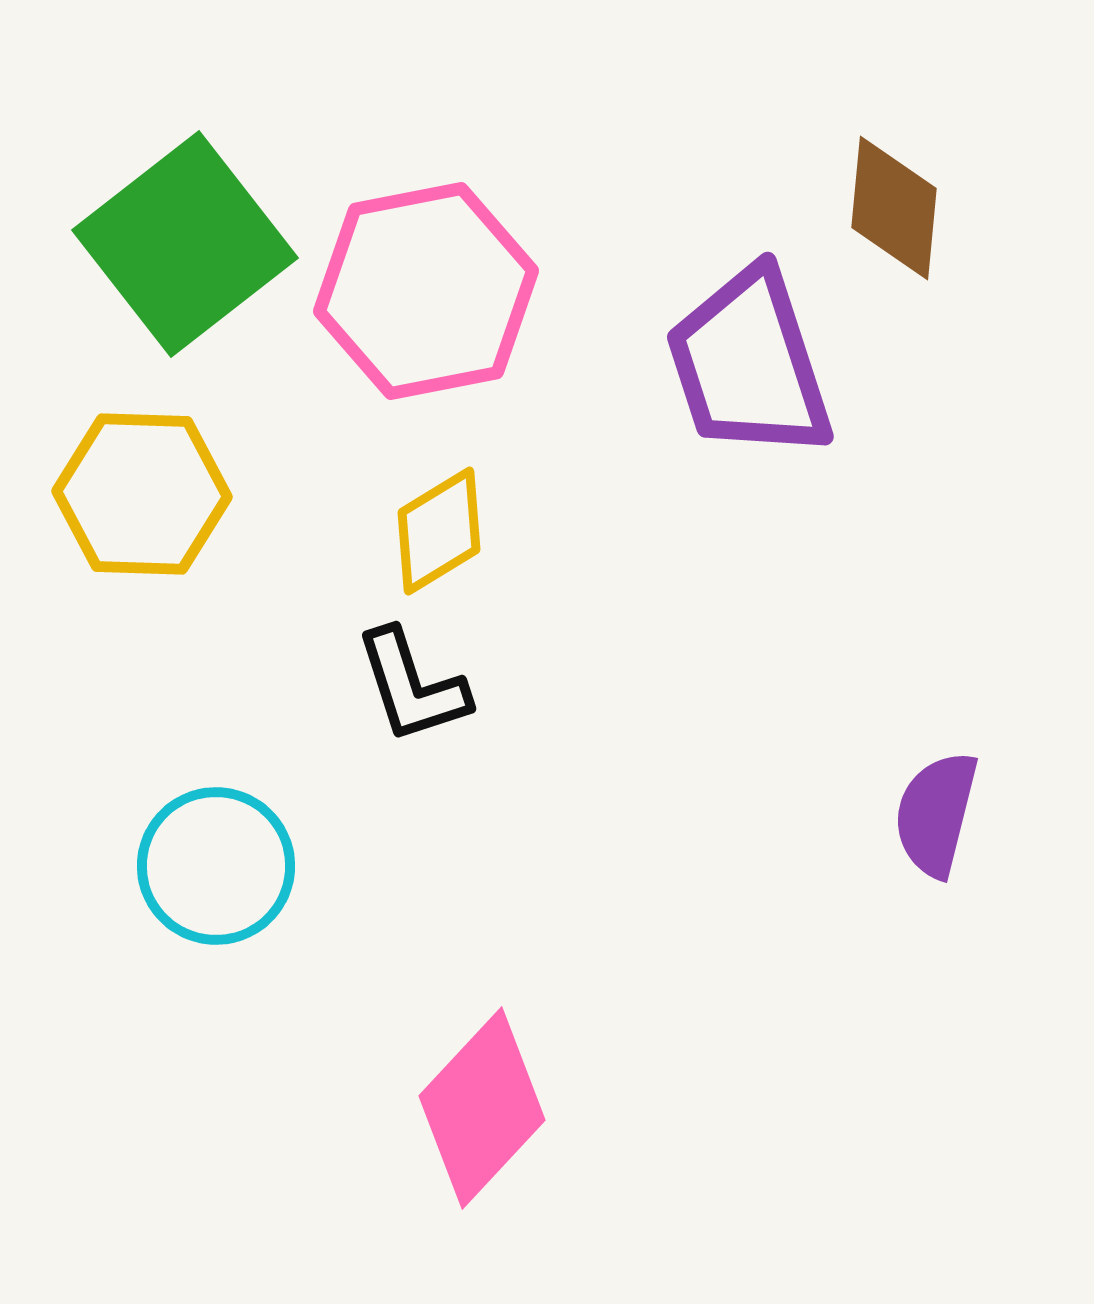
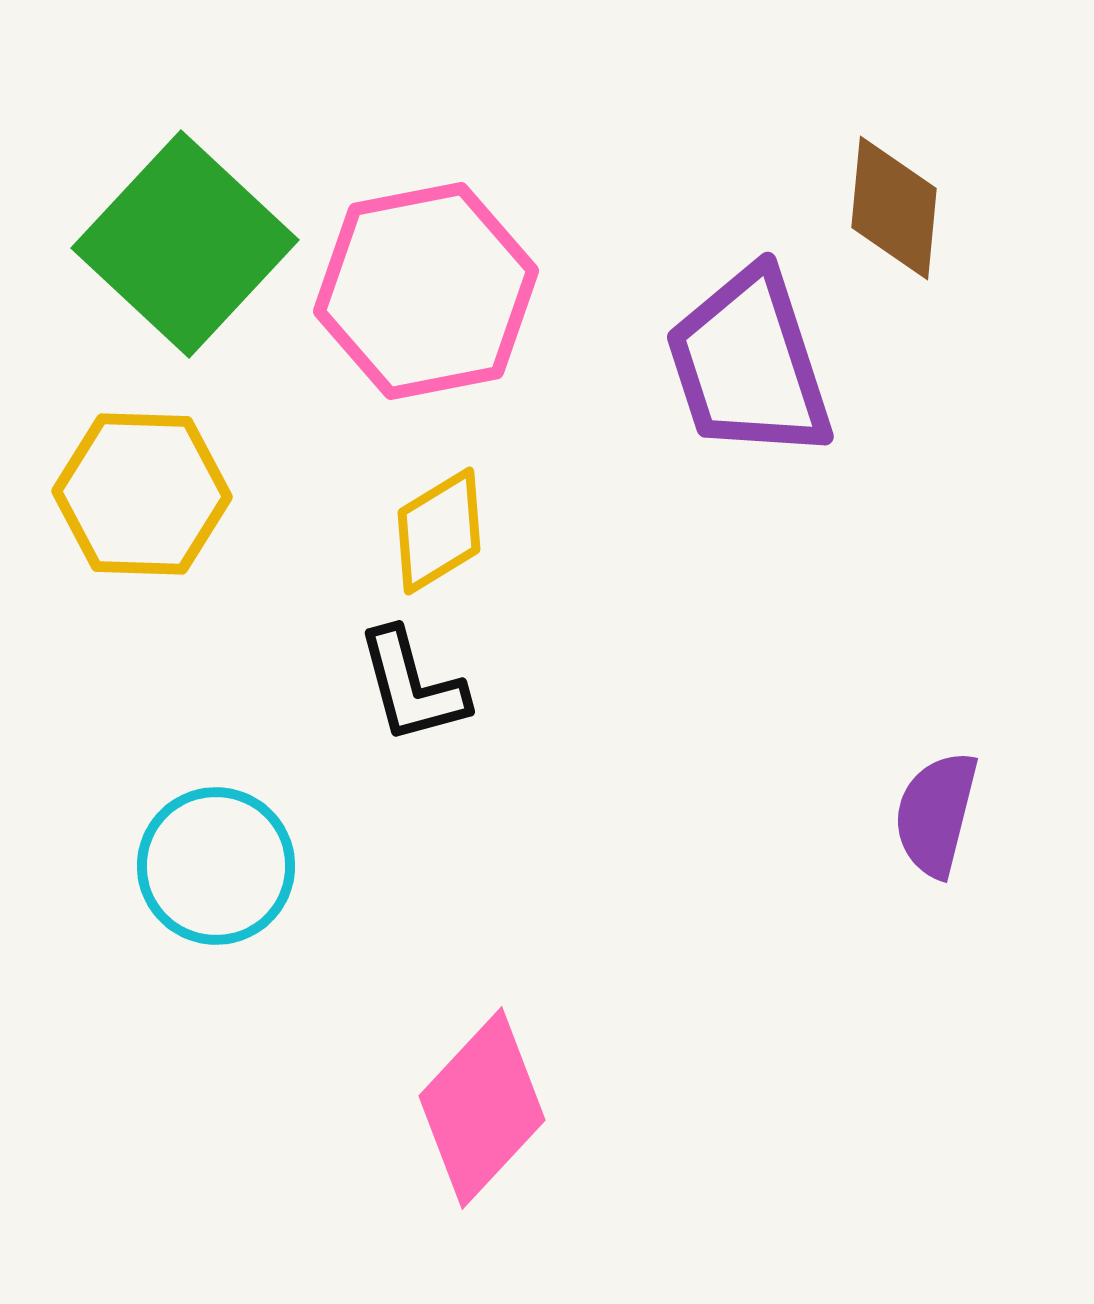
green square: rotated 9 degrees counterclockwise
black L-shape: rotated 3 degrees clockwise
